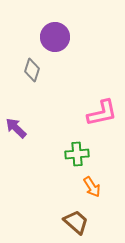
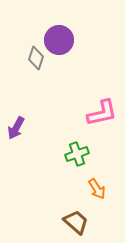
purple circle: moved 4 px right, 3 px down
gray diamond: moved 4 px right, 12 px up
purple arrow: rotated 105 degrees counterclockwise
green cross: rotated 15 degrees counterclockwise
orange arrow: moved 5 px right, 2 px down
